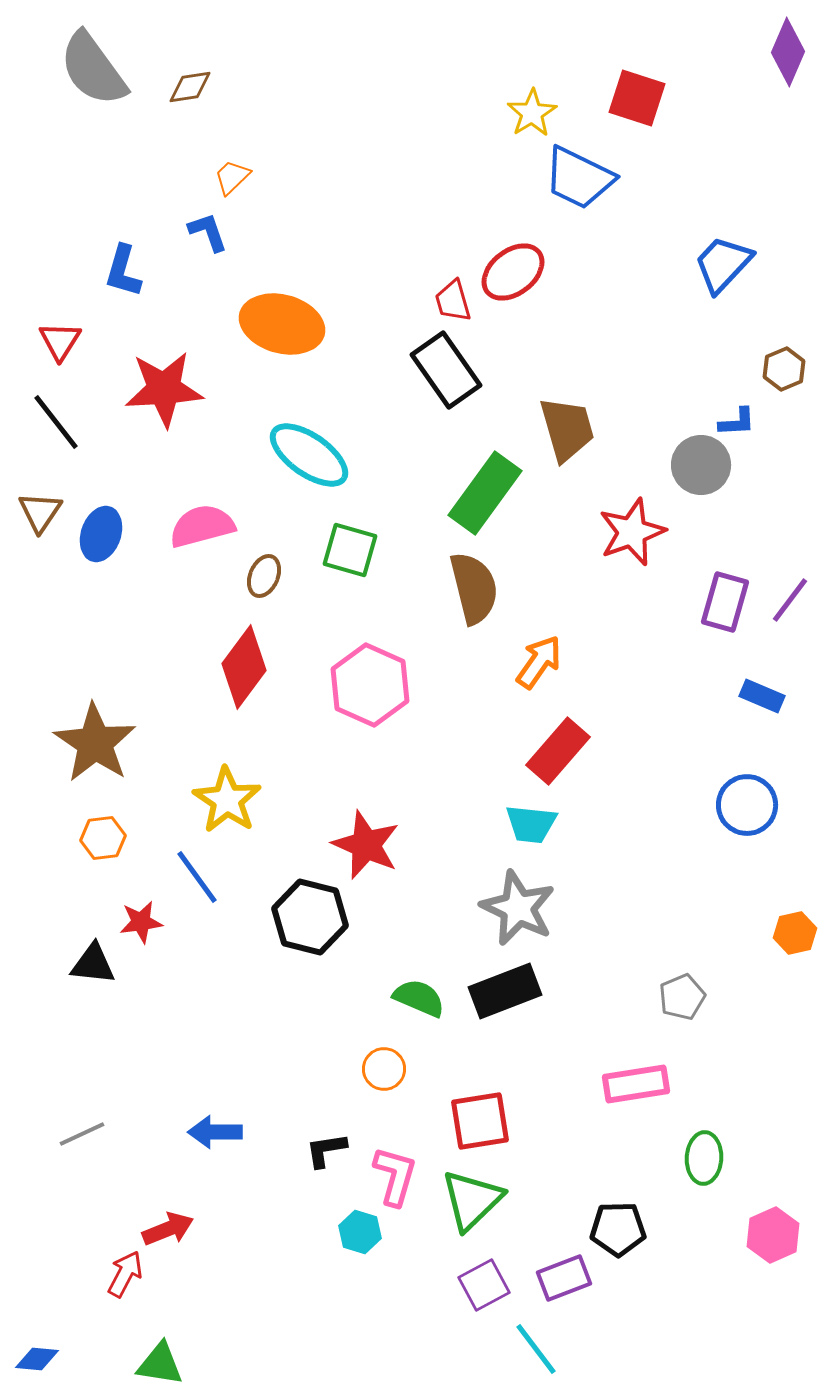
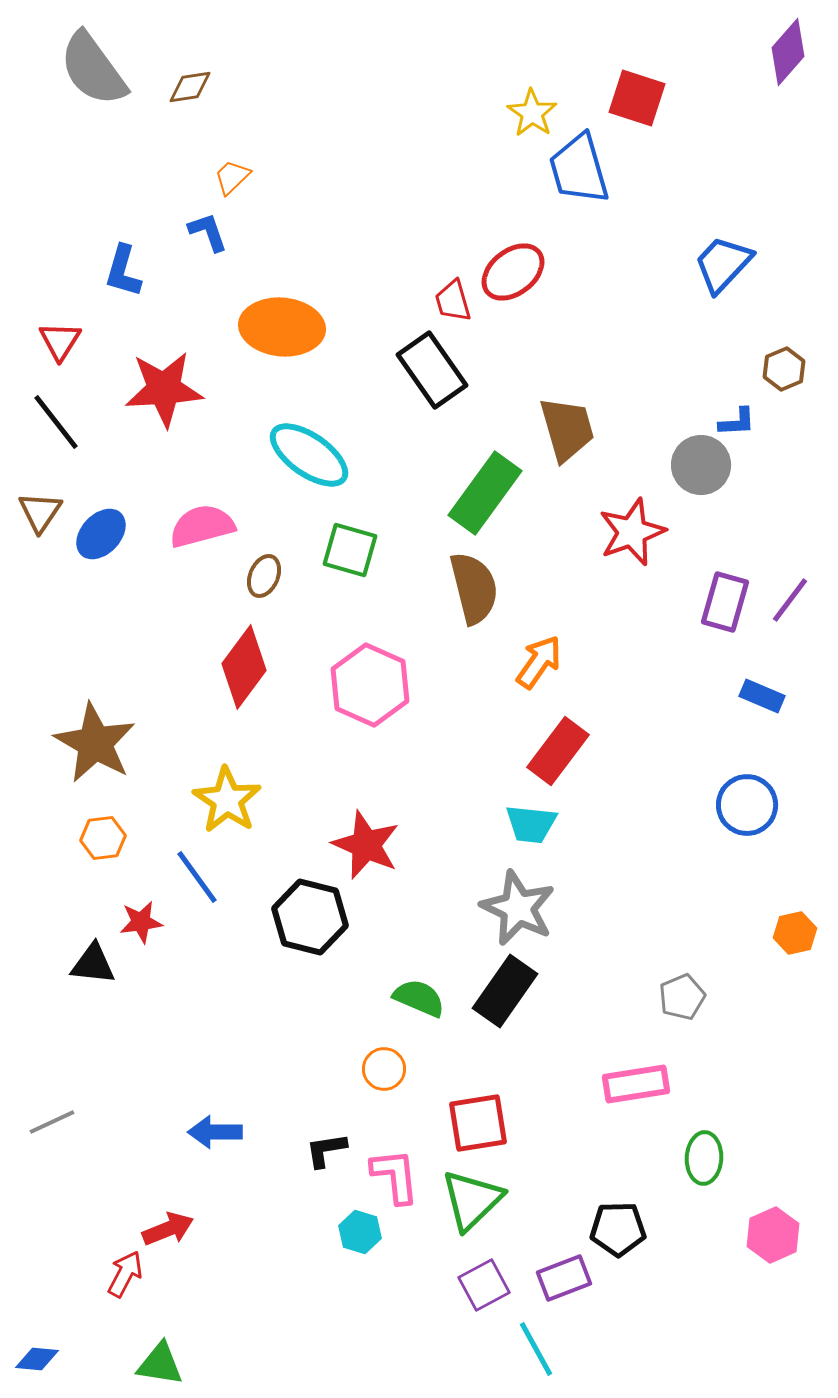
purple diamond at (788, 52): rotated 18 degrees clockwise
yellow star at (532, 113): rotated 6 degrees counterclockwise
blue trapezoid at (579, 178): moved 9 px up; rotated 48 degrees clockwise
orange ellipse at (282, 324): moved 3 px down; rotated 10 degrees counterclockwise
black rectangle at (446, 370): moved 14 px left
blue ellipse at (101, 534): rotated 24 degrees clockwise
brown star at (95, 743): rotated 4 degrees counterclockwise
red rectangle at (558, 751): rotated 4 degrees counterclockwise
black rectangle at (505, 991): rotated 34 degrees counterclockwise
red square at (480, 1121): moved 2 px left, 2 px down
gray line at (82, 1134): moved 30 px left, 12 px up
pink L-shape at (395, 1176): rotated 22 degrees counterclockwise
cyan line at (536, 1349): rotated 8 degrees clockwise
